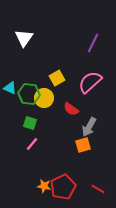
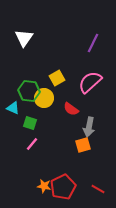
cyan triangle: moved 3 px right, 20 px down
green hexagon: moved 3 px up
gray arrow: rotated 18 degrees counterclockwise
